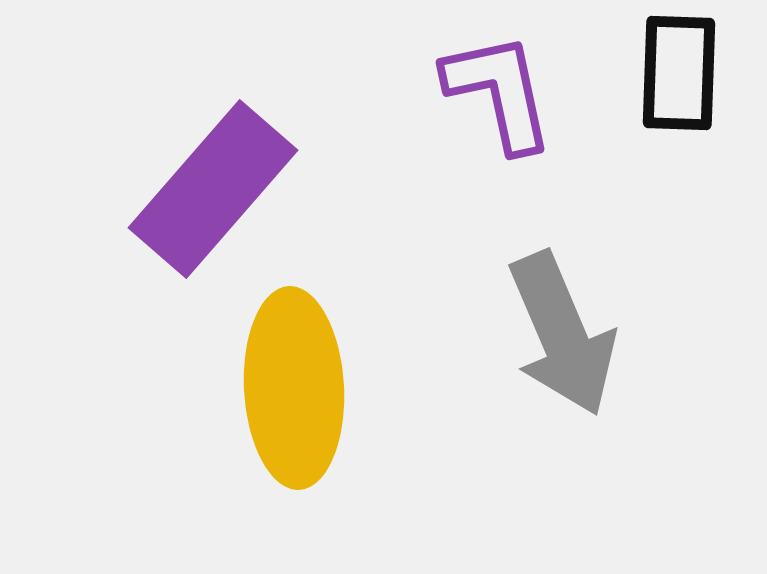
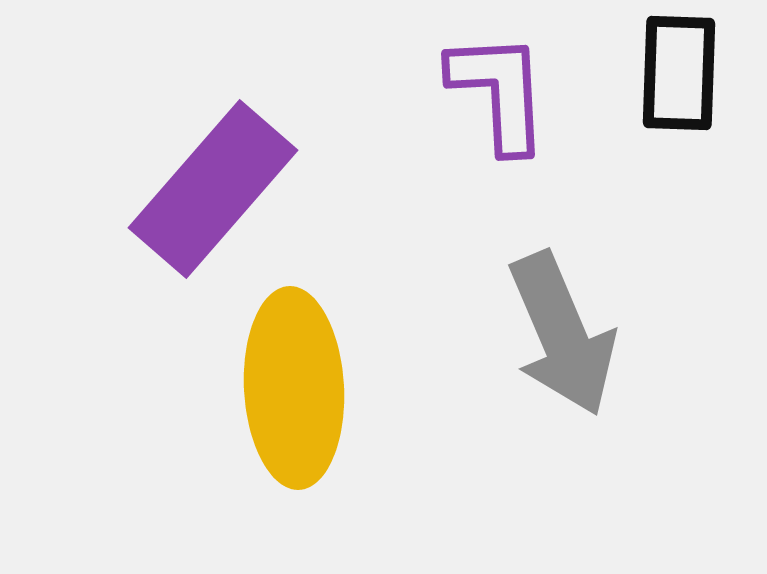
purple L-shape: rotated 9 degrees clockwise
